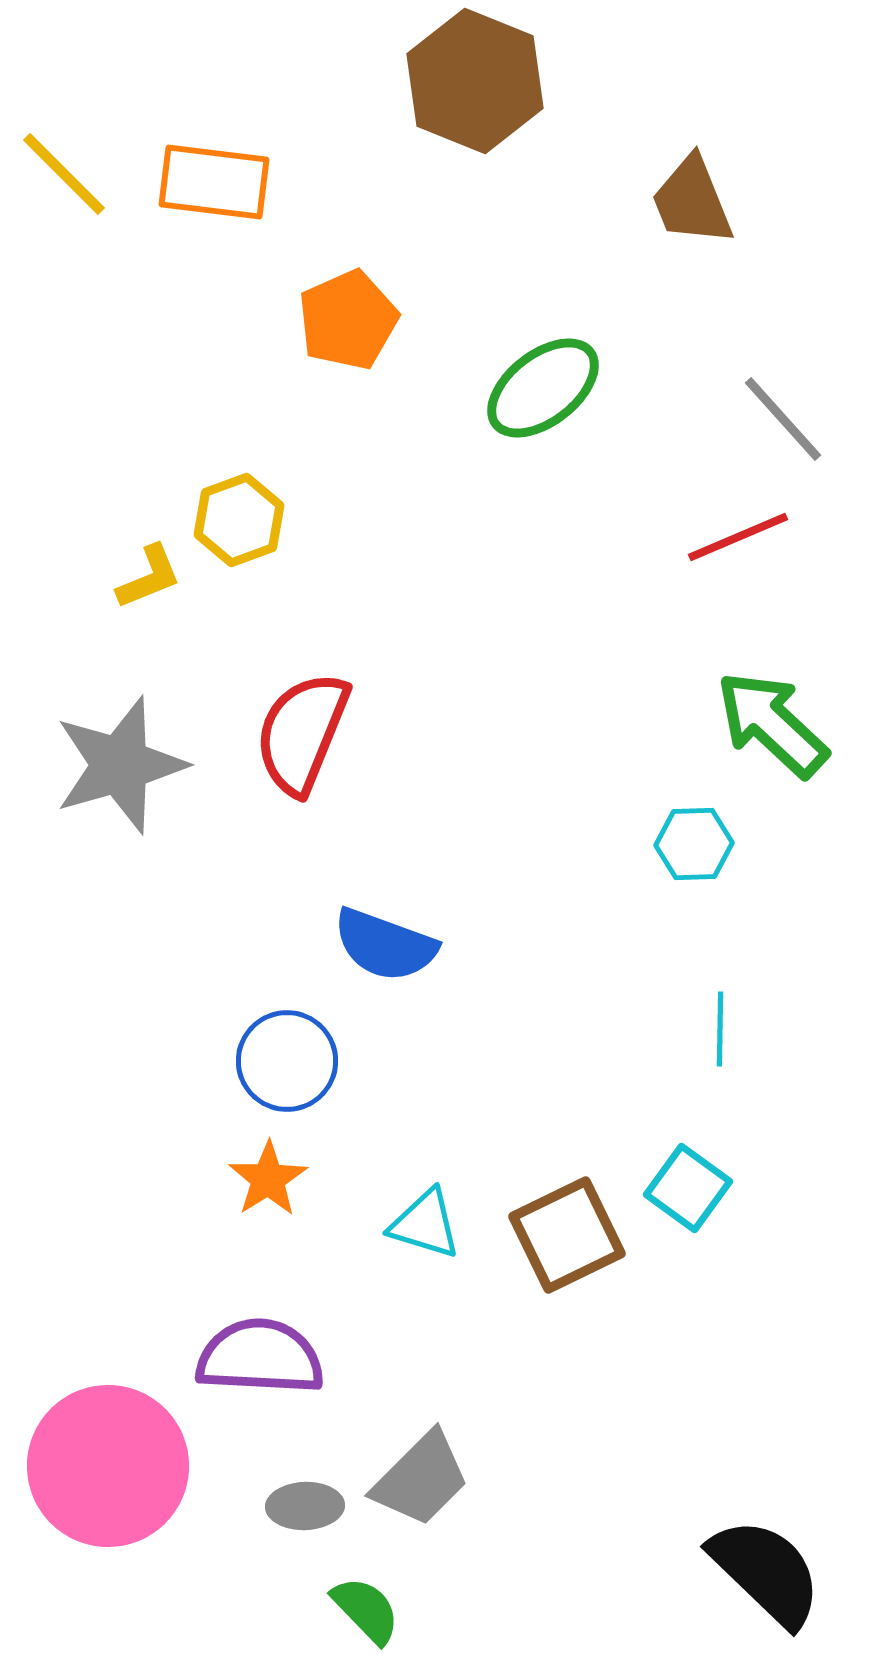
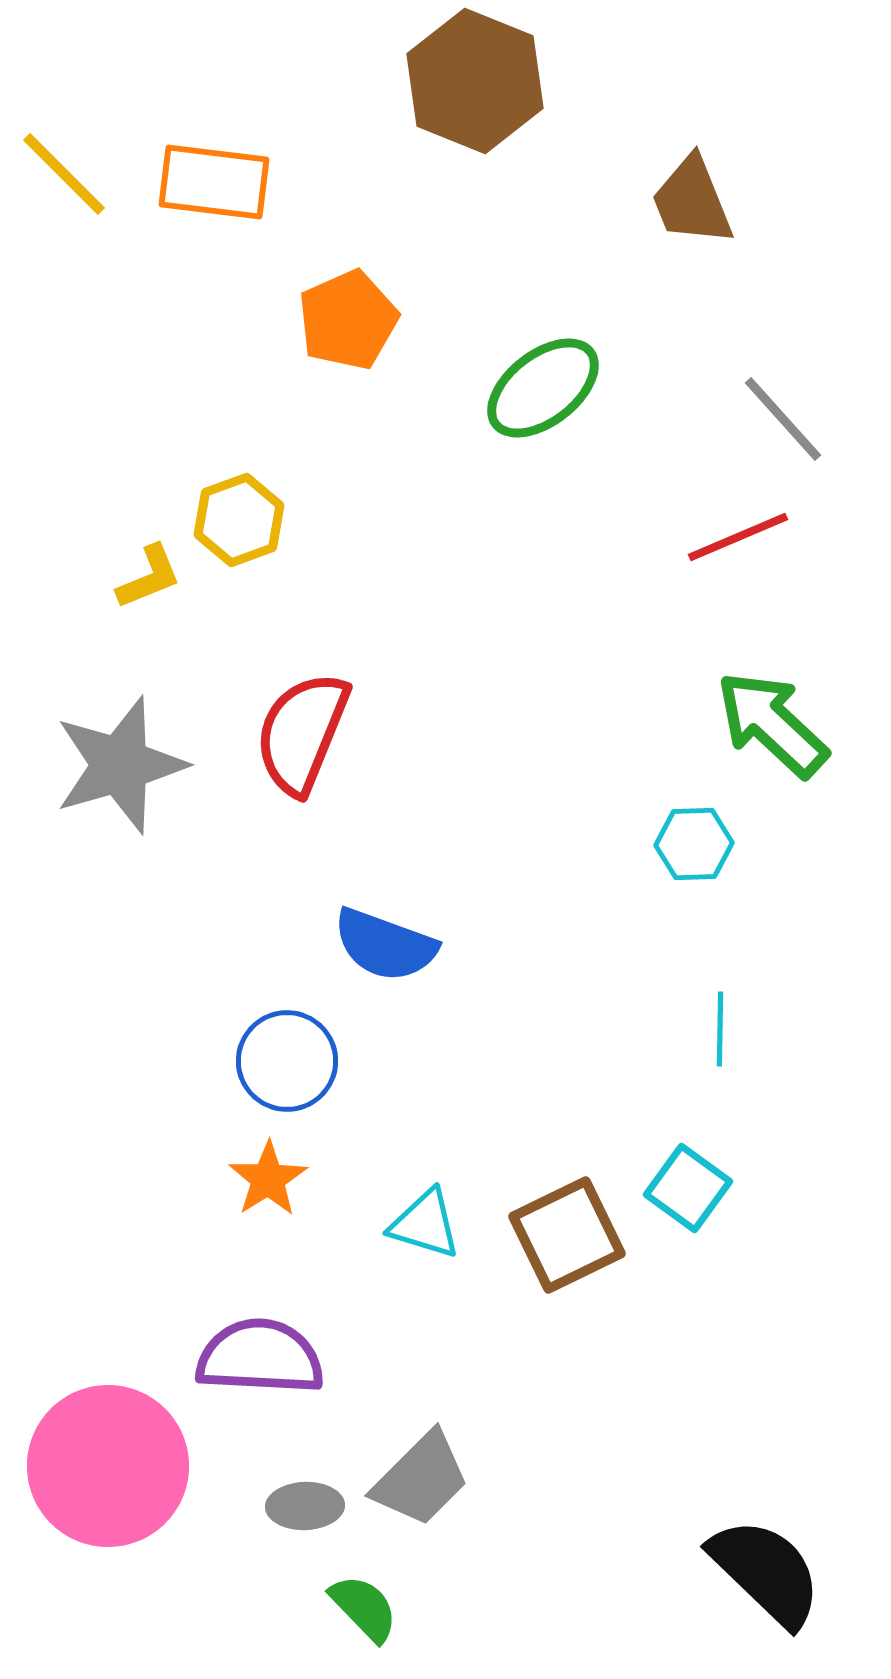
green semicircle: moved 2 px left, 2 px up
